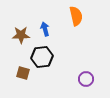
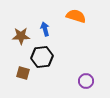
orange semicircle: rotated 60 degrees counterclockwise
brown star: moved 1 px down
purple circle: moved 2 px down
